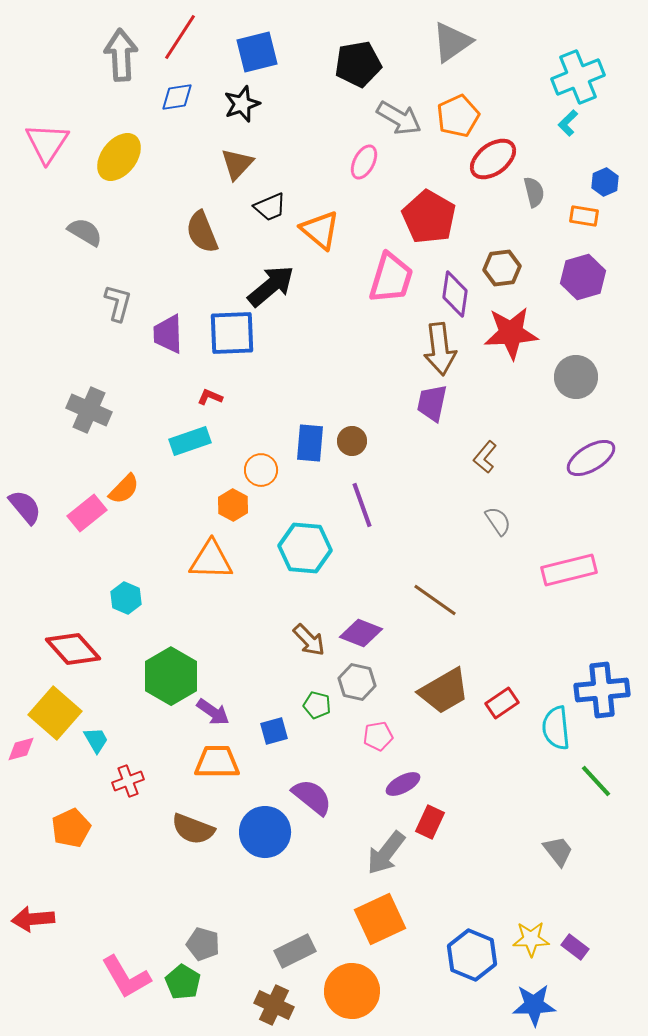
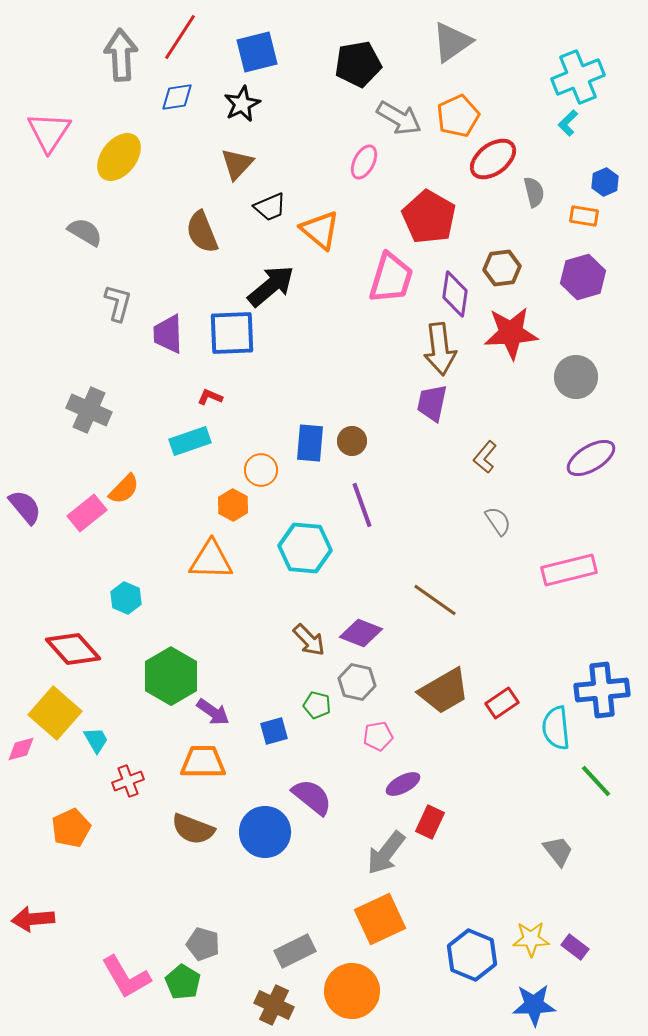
black star at (242, 104): rotated 6 degrees counterclockwise
pink triangle at (47, 143): moved 2 px right, 11 px up
orange trapezoid at (217, 762): moved 14 px left
